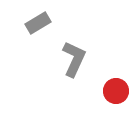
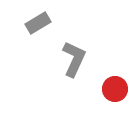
red circle: moved 1 px left, 2 px up
